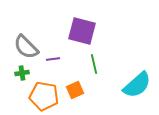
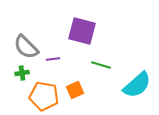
green line: moved 7 px right, 1 px down; rotated 60 degrees counterclockwise
